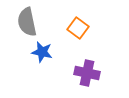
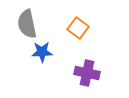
gray semicircle: moved 2 px down
blue star: rotated 15 degrees counterclockwise
